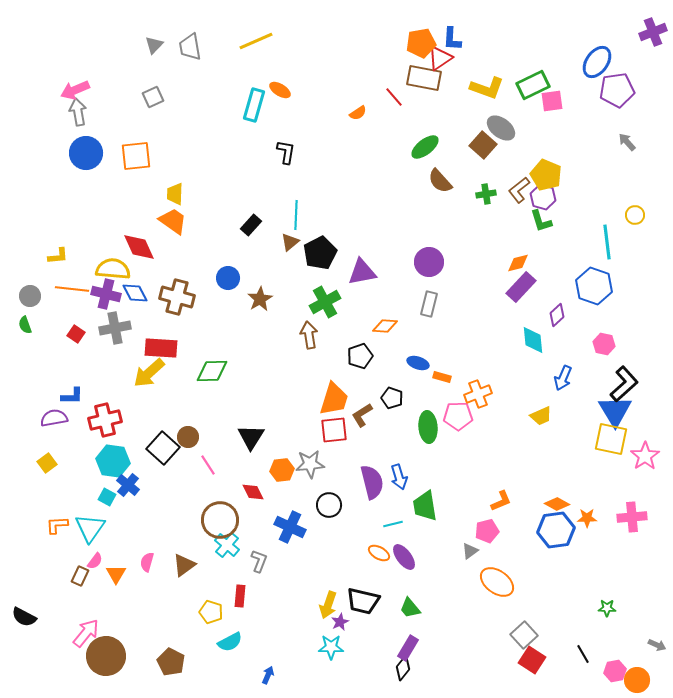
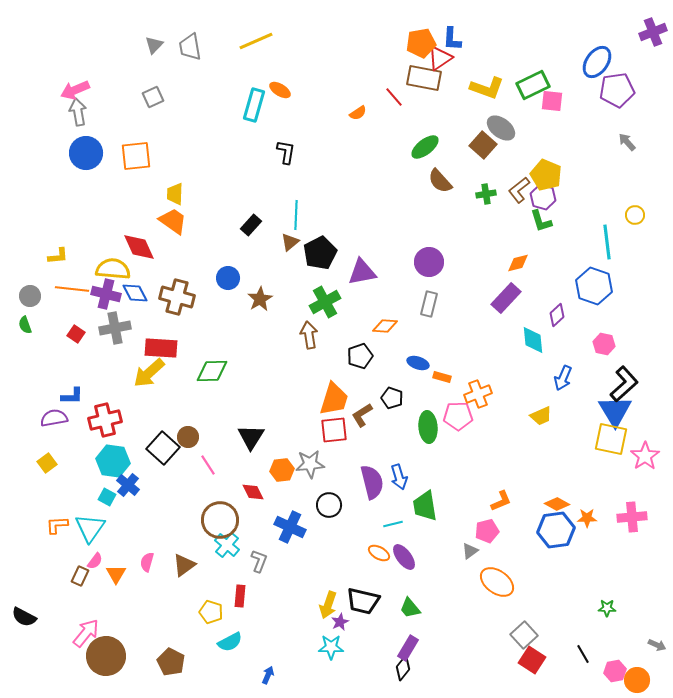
pink square at (552, 101): rotated 15 degrees clockwise
purple rectangle at (521, 287): moved 15 px left, 11 px down
